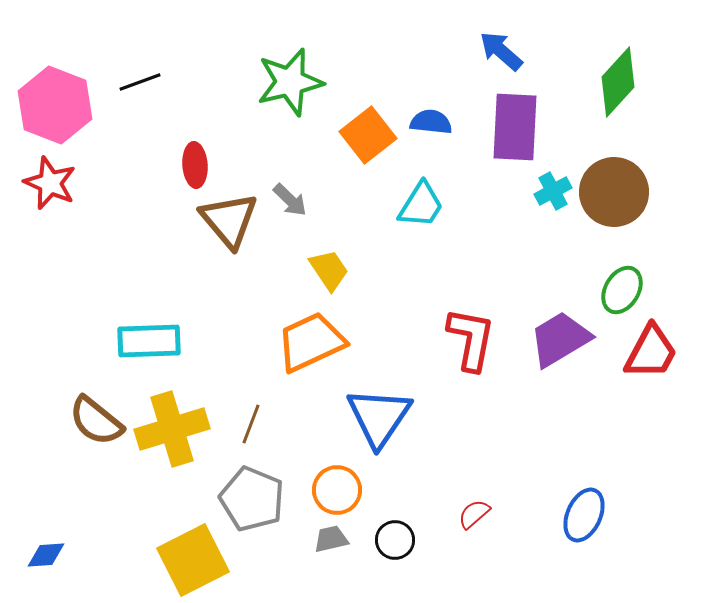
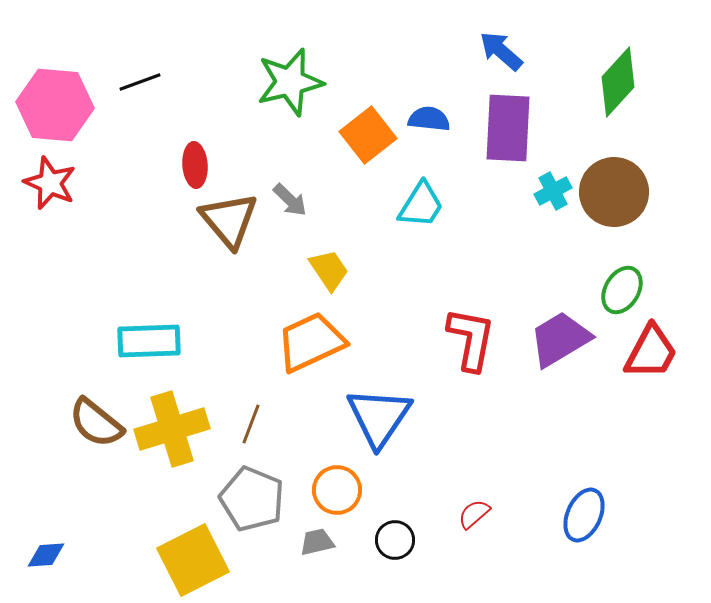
pink hexagon: rotated 16 degrees counterclockwise
blue semicircle: moved 2 px left, 3 px up
purple rectangle: moved 7 px left, 1 px down
brown semicircle: moved 2 px down
gray trapezoid: moved 14 px left, 3 px down
